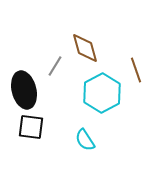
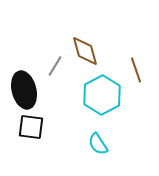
brown diamond: moved 3 px down
cyan hexagon: moved 2 px down
cyan semicircle: moved 13 px right, 4 px down
